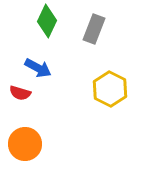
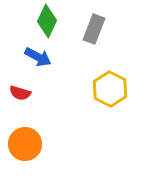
blue arrow: moved 11 px up
